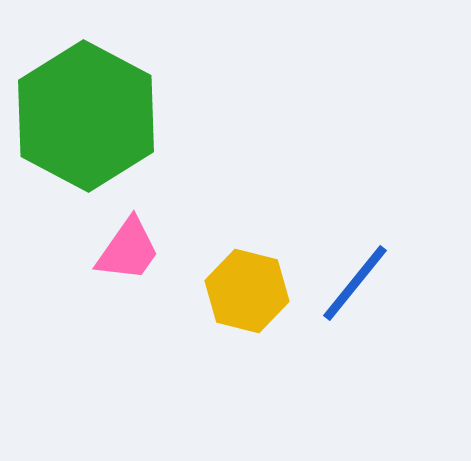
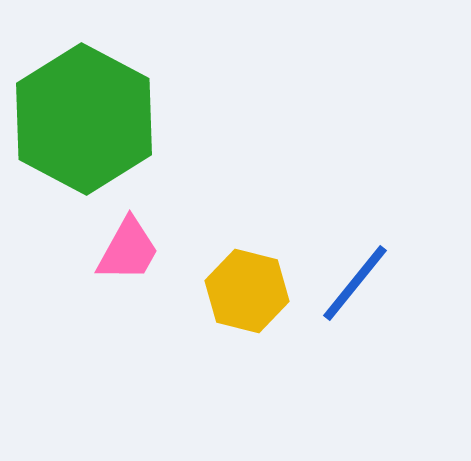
green hexagon: moved 2 px left, 3 px down
pink trapezoid: rotated 6 degrees counterclockwise
